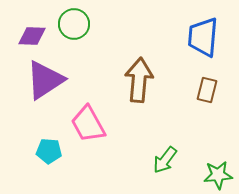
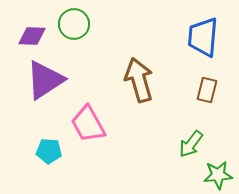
brown arrow: rotated 21 degrees counterclockwise
green arrow: moved 26 px right, 16 px up
